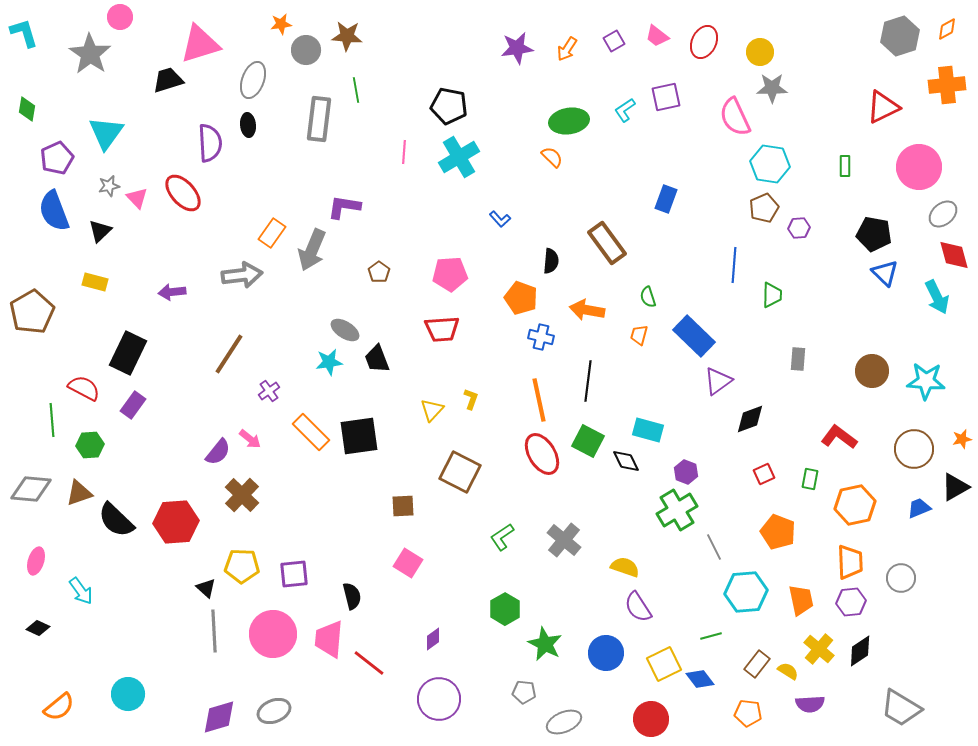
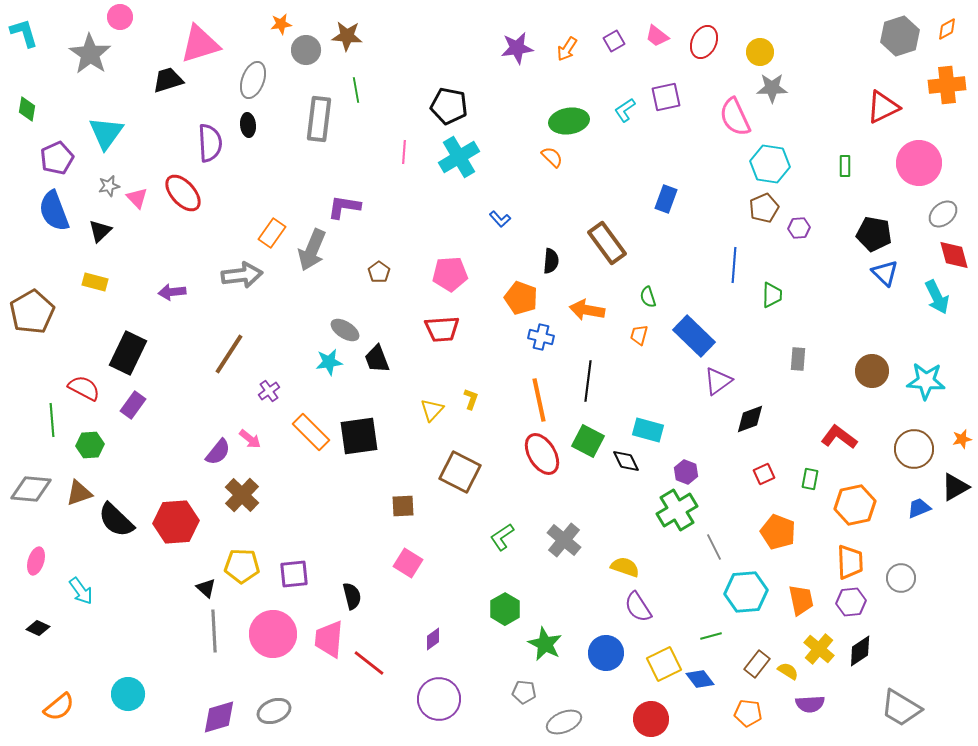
pink circle at (919, 167): moved 4 px up
